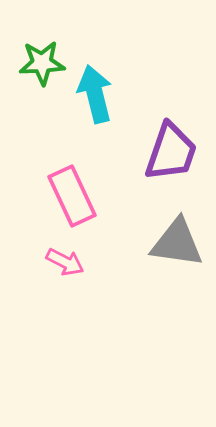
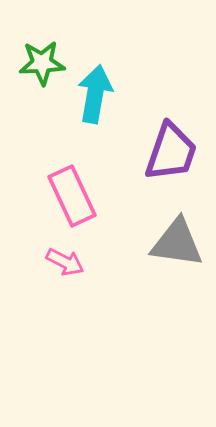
cyan arrow: rotated 24 degrees clockwise
